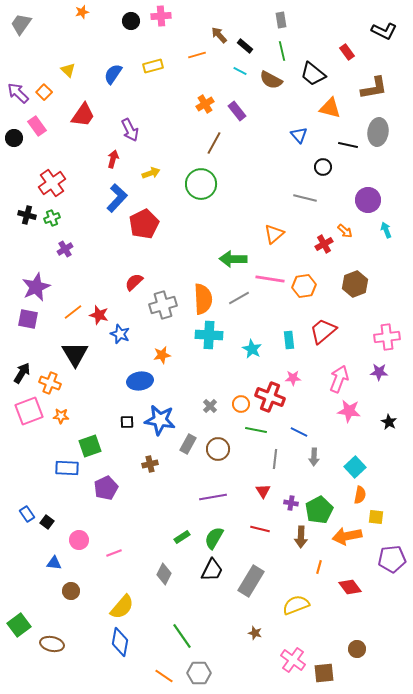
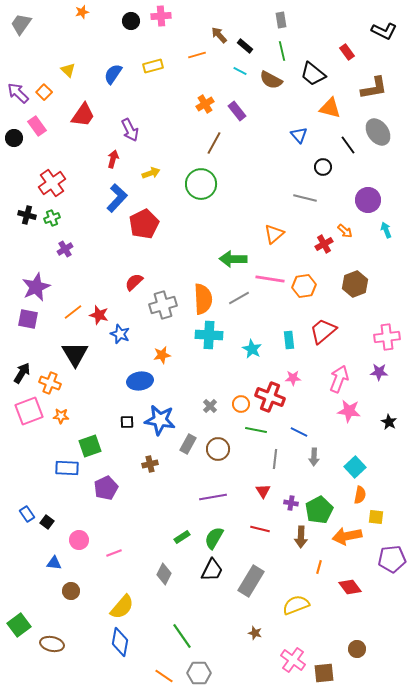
gray ellipse at (378, 132): rotated 44 degrees counterclockwise
black line at (348, 145): rotated 42 degrees clockwise
